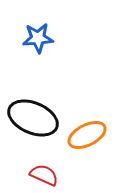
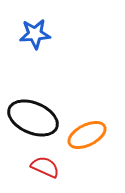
blue star: moved 3 px left, 4 px up
red semicircle: moved 1 px right, 8 px up
